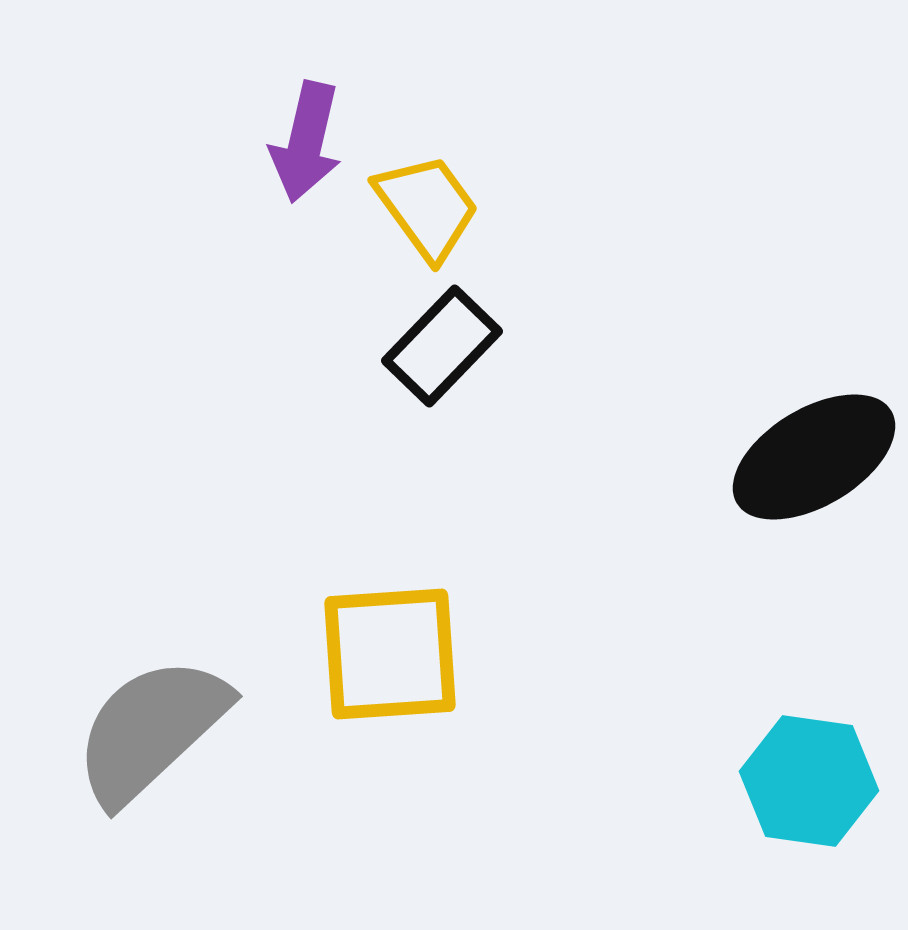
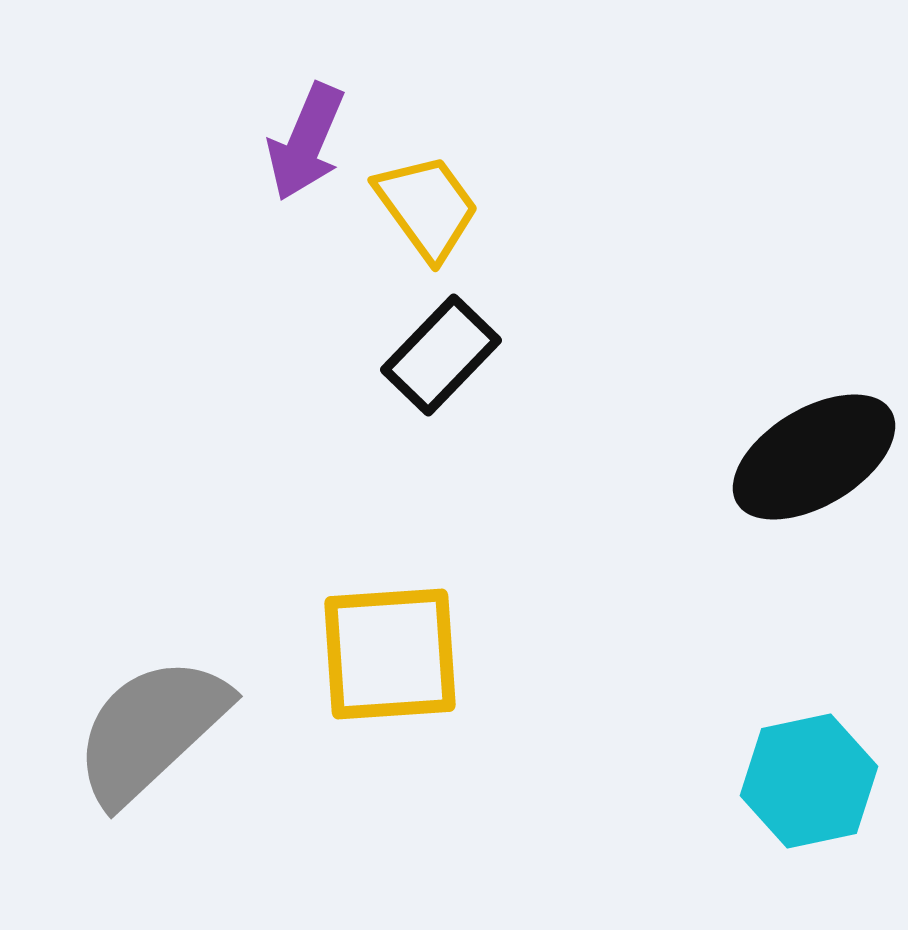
purple arrow: rotated 10 degrees clockwise
black rectangle: moved 1 px left, 9 px down
cyan hexagon: rotated 20 degrees counterclockwise
